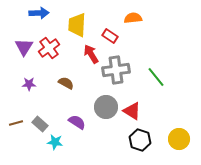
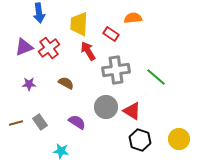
blue arrow: rotated 84 degrees clockwise
yellow trapezoid: moved 2 px right, 1 px up
red rectangle: moved 1 px right, 2 px up
purple triangle: rotated 36 degrees clockwise
red arrow: moved 3 px left, 3 px up
green line: rotated 10 degrees counterclockwise
gray rectangle: moved 2 px up; rotated 14 degrees clockwise
cyan star: moved 6 px right, 9 px down
